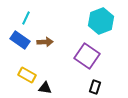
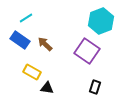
cyan line: rotated 32 degrees clockwise
brown arrow: moved 2 px down; rotated 133 degrees counterclockwise
purple square: moved 5 px up
yellow rectangle: moved 5 px right, 3 px up
black triangle: moved 2 px right
